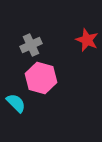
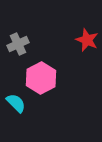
gray cross: moved 13 px left, 1 px up
pink hexagon: rotated 16 degrees clockwise
